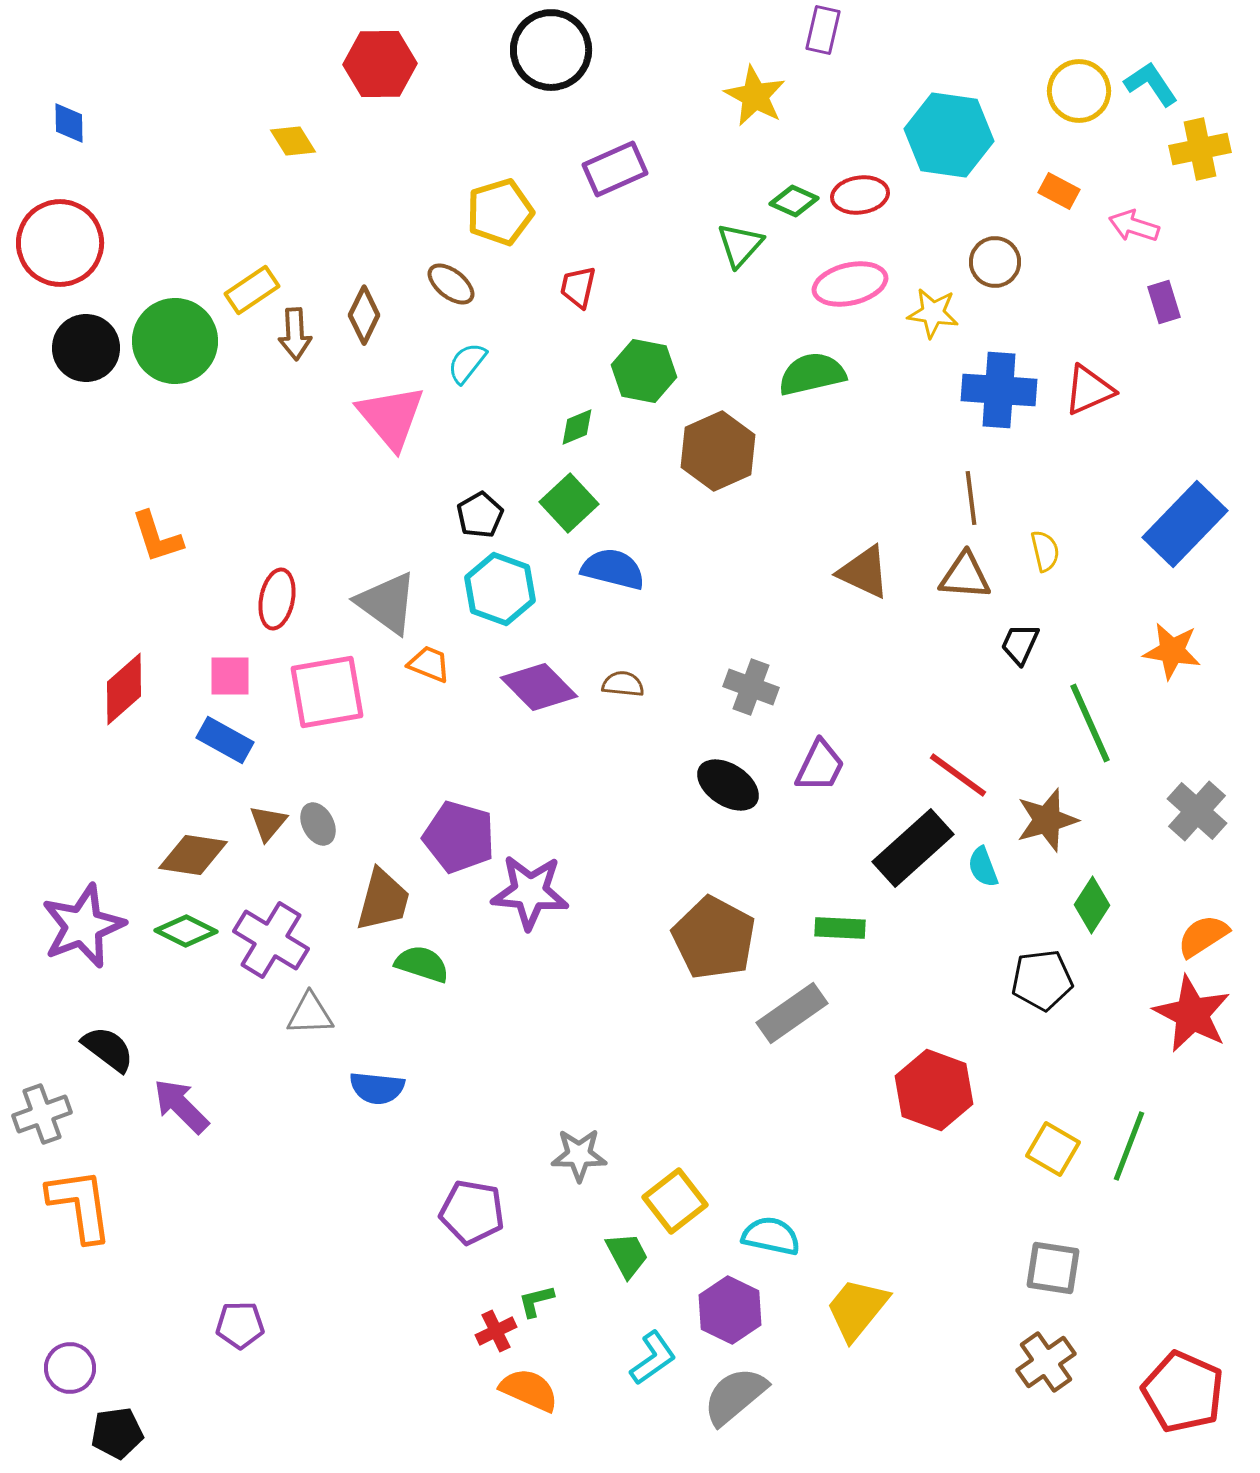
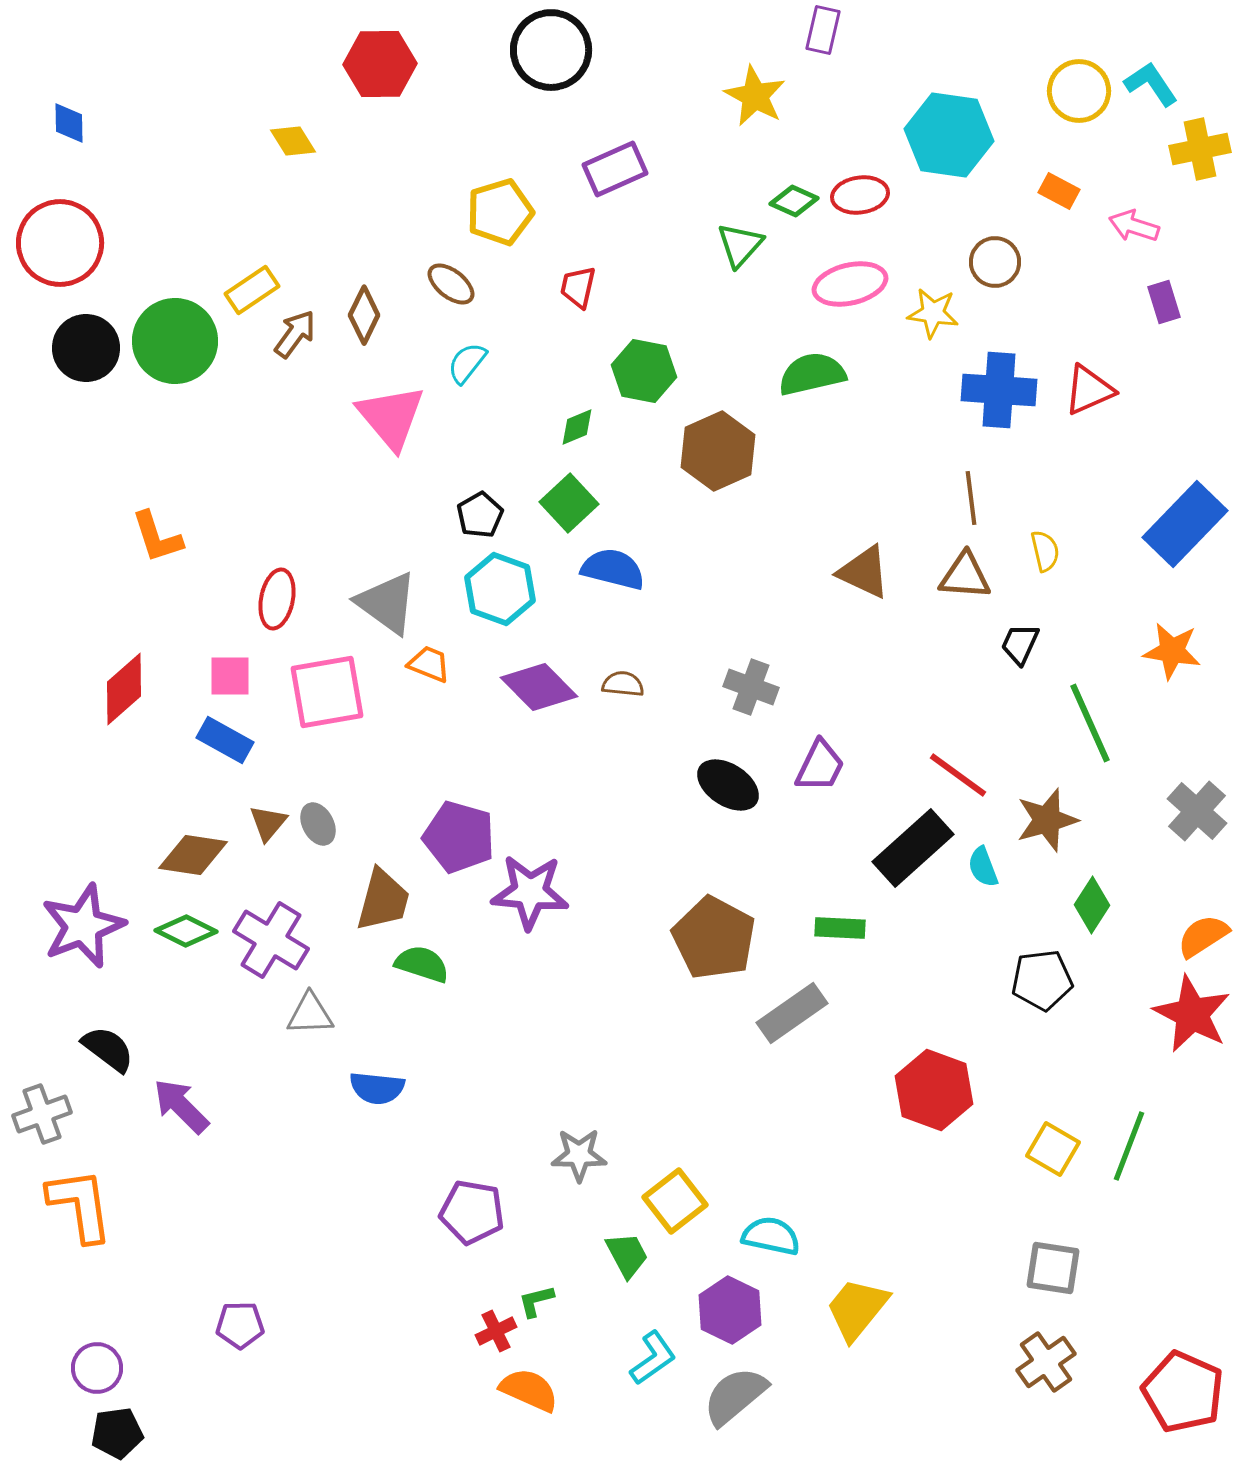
brown arrow at (295, 334): rotated 141 degrees counterclockwise
purple circle at (70, 1368): moved 27 px right
